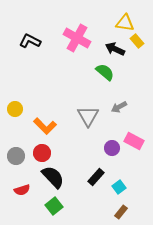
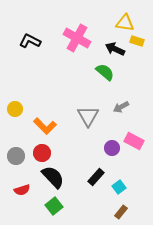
yellow rectangle: rotated 32 degrees counterclockwise
gray arrow: moved 2 px right
